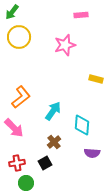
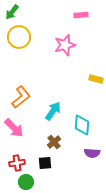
black square: rotated 24 degrees clockwise
green circle: moved 1 px up
